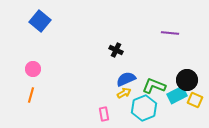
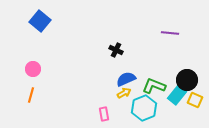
cyan rectangle: rotated 24 degrees counterclockwise
